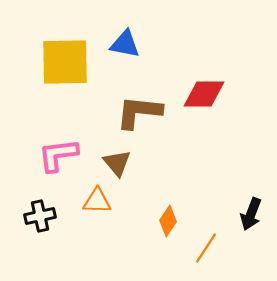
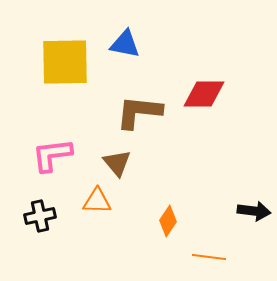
pink L-shape: moved 6 px left
black arrow: moved 3 px right, 3 px up; rotated 104 degrees counterclockwise
orange line: moved 3 px right, 9 px down; rotated 64 degrees clockwise
